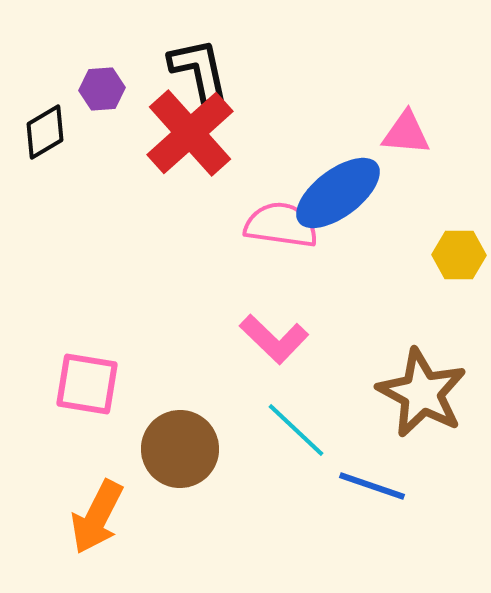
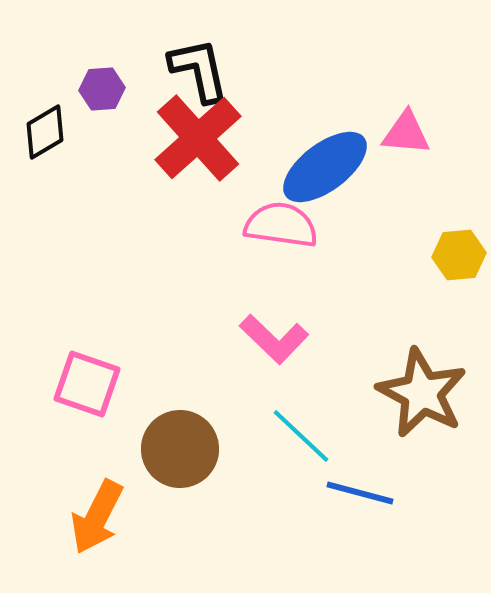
red cross: moved 8 px right, 5 px down
blue ellipse: moved 13 px left, 26 px up
yellow hexagon: rotated 6 degrees counterclockwise
pink square: rotated 10 degrees clockwise
cyan line: moved 5 px right, 6 px down
blue line: moved 12 px left, 7 px down; rotated 4 degrees counterclockwise
